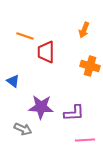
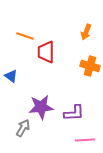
orange arrow: moved 2 px right, 2 px down
blue triangle: moved 2 px left, 5 px up
purple star: rotated 10 degrees counterclockwise
gray arrow: moved 1 px up; rotated 84 degrees counterclockwise
